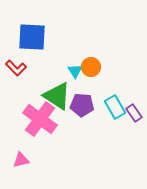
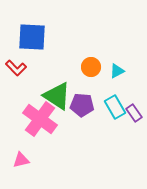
cyan triangle: moved 42 px right; rotated 35 degrees clockwise
